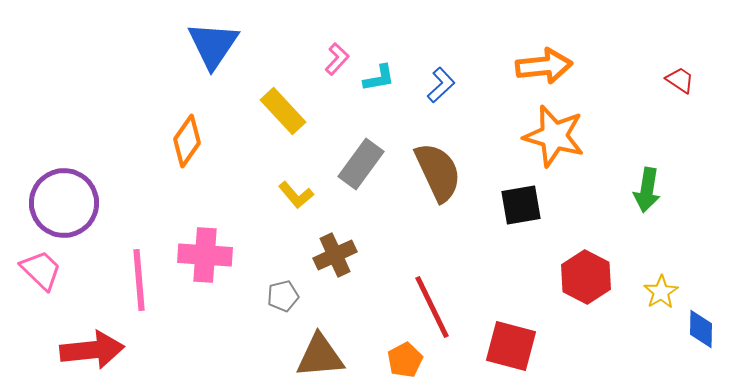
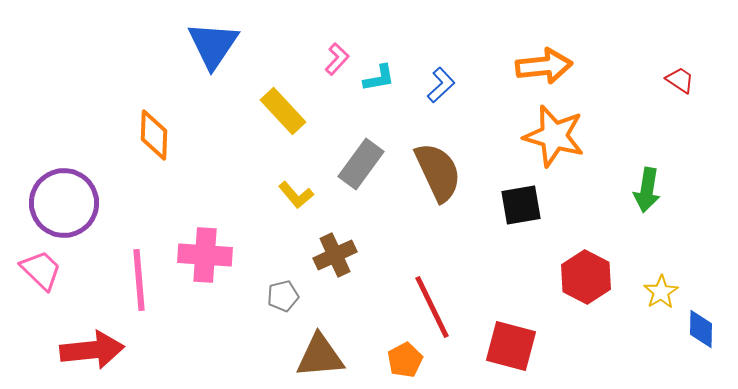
orange diamond: moved 33 px left, 6 px up; rotated 33 degrees counterclockwise
